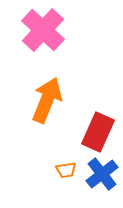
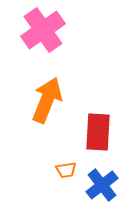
pink cross: rotated 12 degrees clockwise
red rectangle: rotated 21 degrees counterclockwise
blue cross: moved 11 px down
